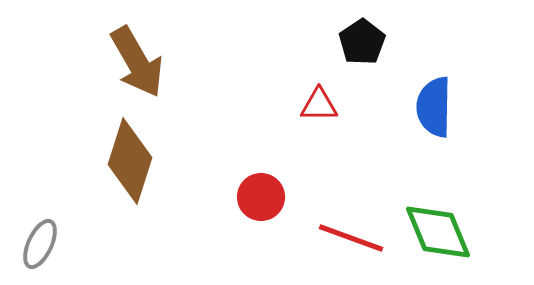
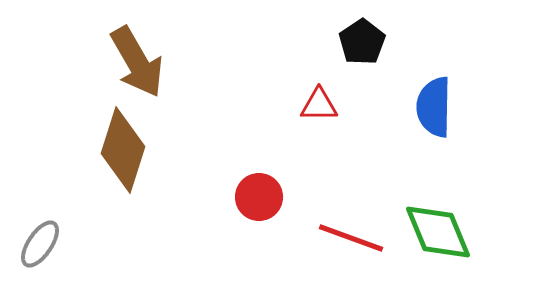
brown diamond: moved 7 px left, 11 px up
red circle: moved 2 px left
gray ellipse: rotated 9 degrees clockwise
